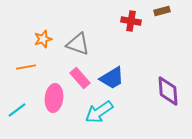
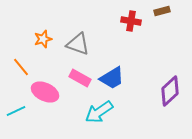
orange line: moved 5 px left; rotated 60 degrees clockwise
pink rectangle: rotated 20 degrees counterclockwise
purple diamond: moved 2 px right; rotated 52 degrees clockwise
pink ellipse: moved 9 px left, 6 px up; rotated 72 degrees counterclockwise
cyan line: moved 1 px left, 1 px down; rotated 12 degrees clockwise
